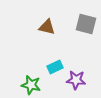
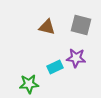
gray square: moved 5 px left, 1 px down
purple star: moved 22 px up
green star: moved 2 px left, 1 px up; rotated 18 degrees counterclockwise
